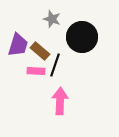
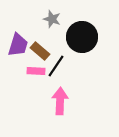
black line: moved 1 px right, 1 px down; rotated 15 degrees clockwise
